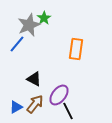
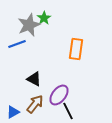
blue line: rotated 30 degrees clockwise
blue triangle: moved 3 px left, 5 px down
